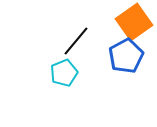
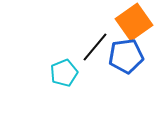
black line: moved 19 px right, 6 px down
blue pentagon: rotated 20 degrees clockwise
